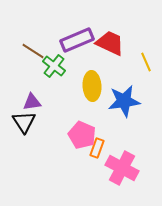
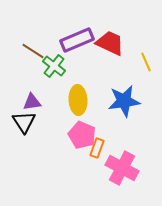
yellow ellipse: moved 14 px left, 14 px down
